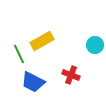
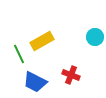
cyan circle: moved 8 px up
blue trapezoid: moved 2 px right
